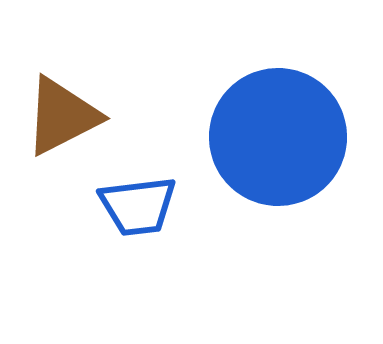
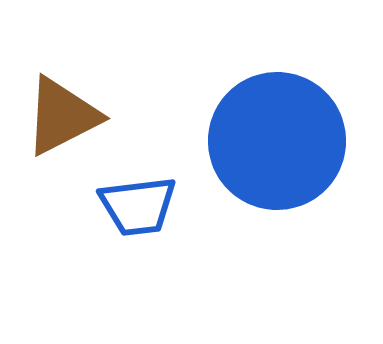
blue circle: moved 1 px left, 4 px down
